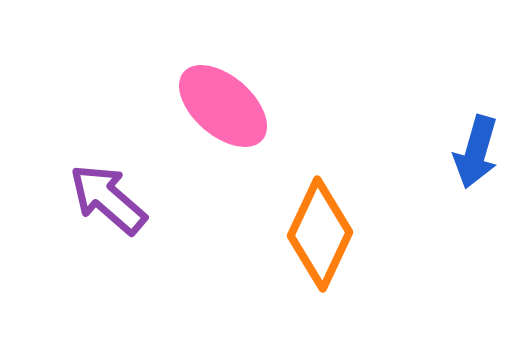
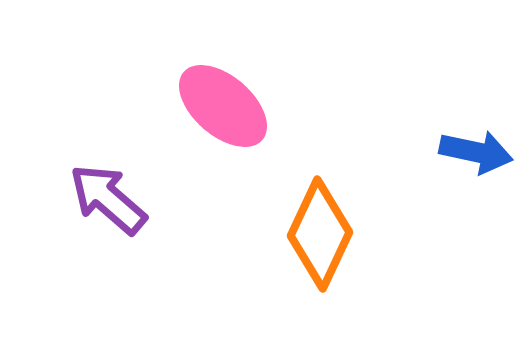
blue arrow: rotated 94 degrees counterclockwise
